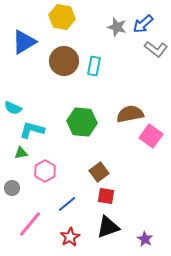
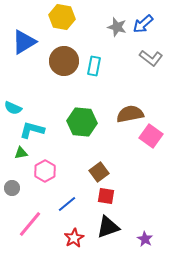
gray L-shape: moved 5 px left, 9 px down
red star: moved 4 px right, 1 px down
